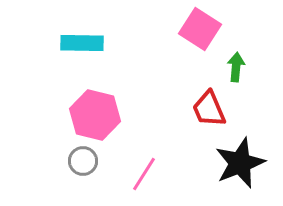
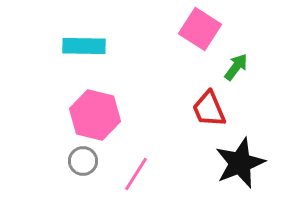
cyan rectangle: moved 2 px right, 3 px down
green arrow: rotated 32 degrees clockwise
pink line: moved 8 px left
